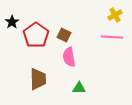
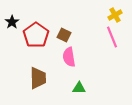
pink line: rotated 65 degrees clockwise
brown trapezoid: moved 1 px up
